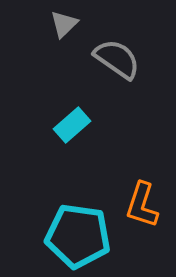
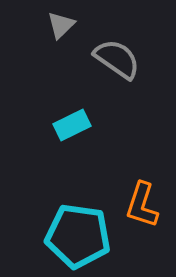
gray triangle: moved 3 px left, 1 px down
cyan rectangle: rotated 15 degrees clockwise
